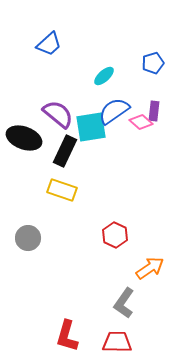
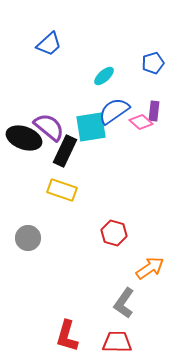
purple semicircle: moved 9 px left, 13 px down
red hexagon: moved 1 px left, 2 px up; rotated 10 degrees counterclockwise
